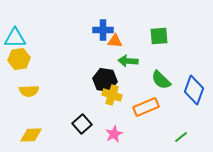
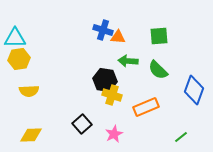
blue cross: rotated 18 degrees clockwise
orange triangle: moved 3 px right, 4 px up
green semicircle: moved 3 px left, 10 px up
